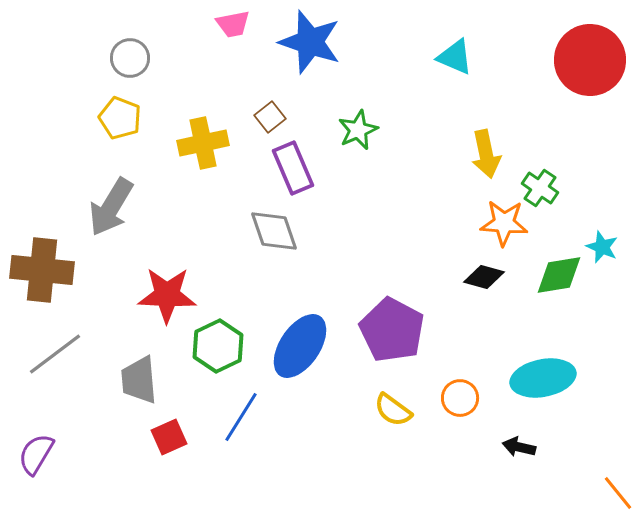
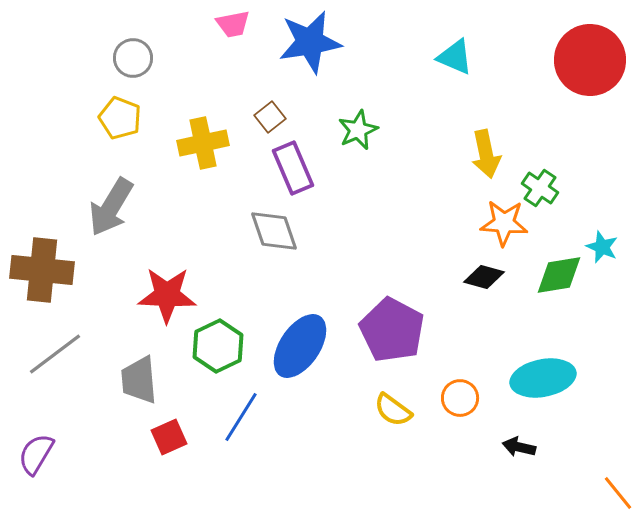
blue star: rotated 28 degrees counterclockwise
gray circle: moved 3 px right
